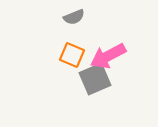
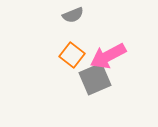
gray semicircle: moved 1 px left, 2 px up
orange square: rotated 15 degrees clockwise
